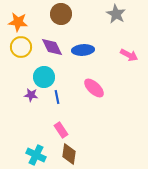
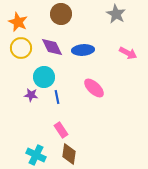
orange star: rotated 18 degrees clockwise
yellow circle: moved 1 px down
pink arrow: moved 1 px left, 2 px up
